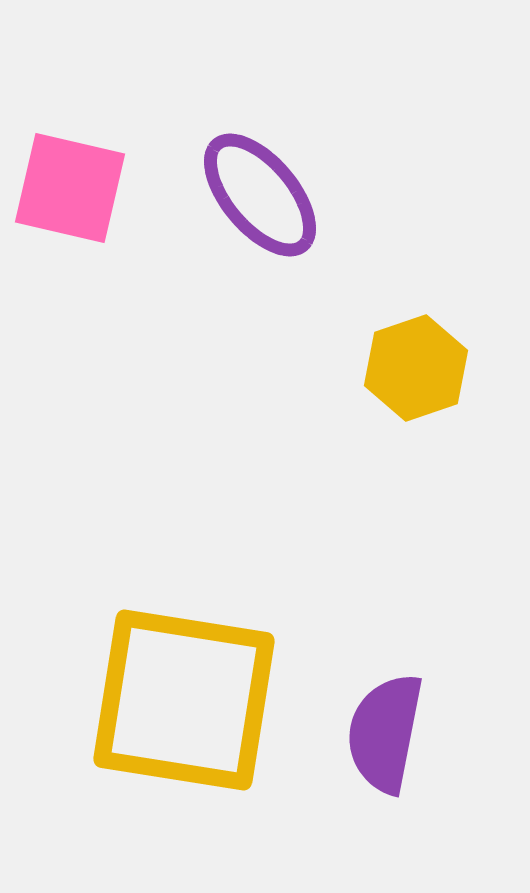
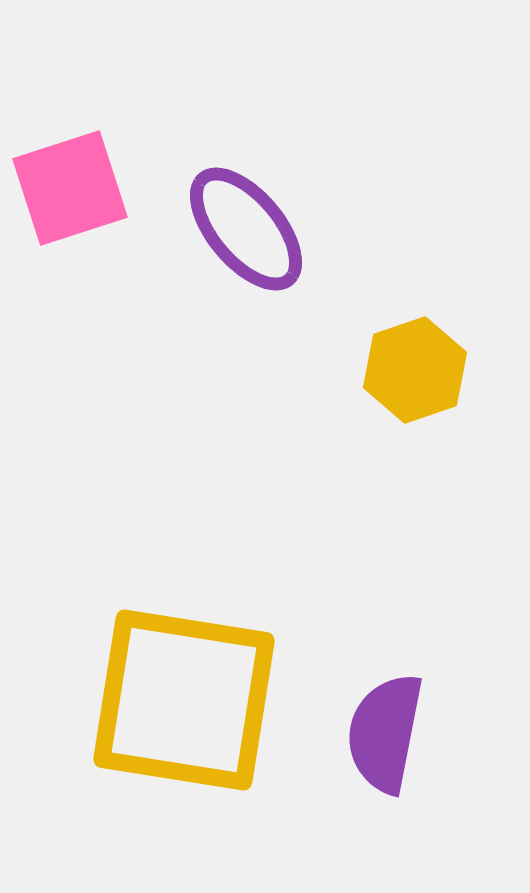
pink square: rotated 31 degrees counterclockwise
purple ellipse: moved 14 px left, 34 px down
yellow hexagon: moved 1 px left, 2 px down
